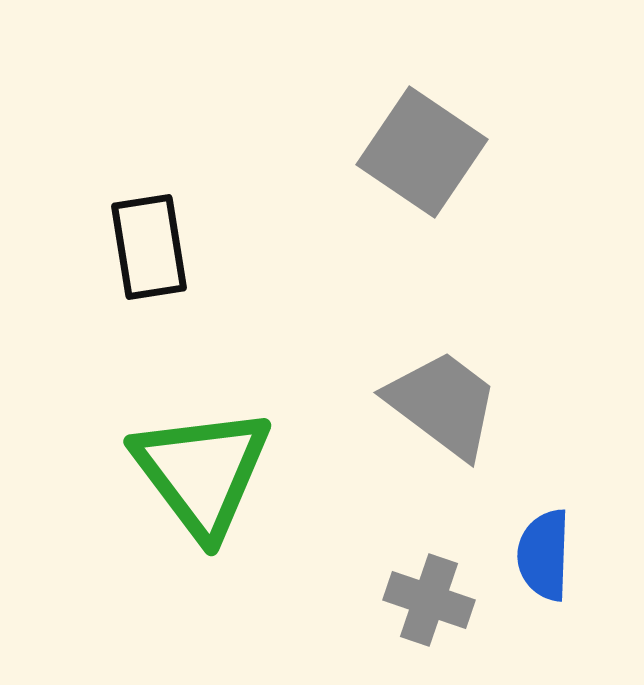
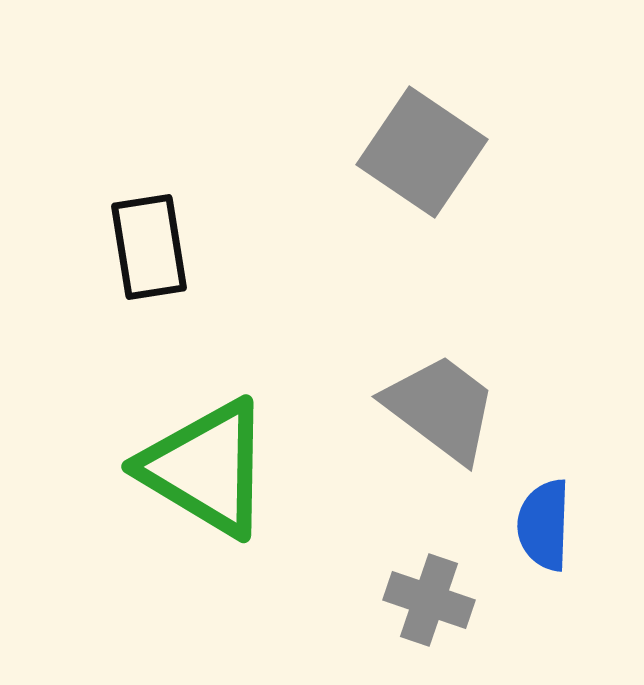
gray trapezoid: moved 2 px left, 4 px down
green triangle: moved 4 px right, 4 px up; rotated 22 degrees counterclockwise
blue semicircle: moved 30 px up
